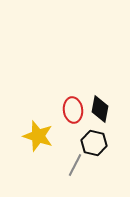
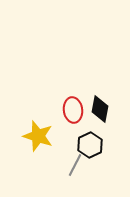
black hexagon: moved 4 px left, 2 px down; rotated 20 degrees clockwise
